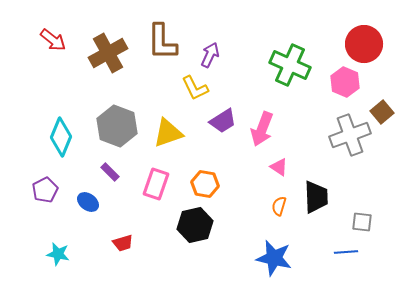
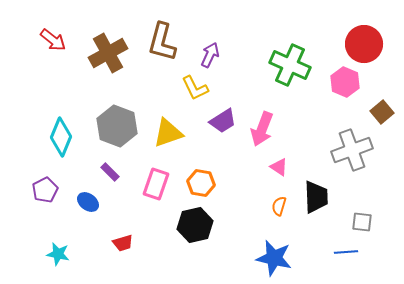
brown L-shape: rotated 15 degrees clockwise
gray cross: moved 2 px right, 15 px down
orange hexagon: moved 4 px left, 1 px up
